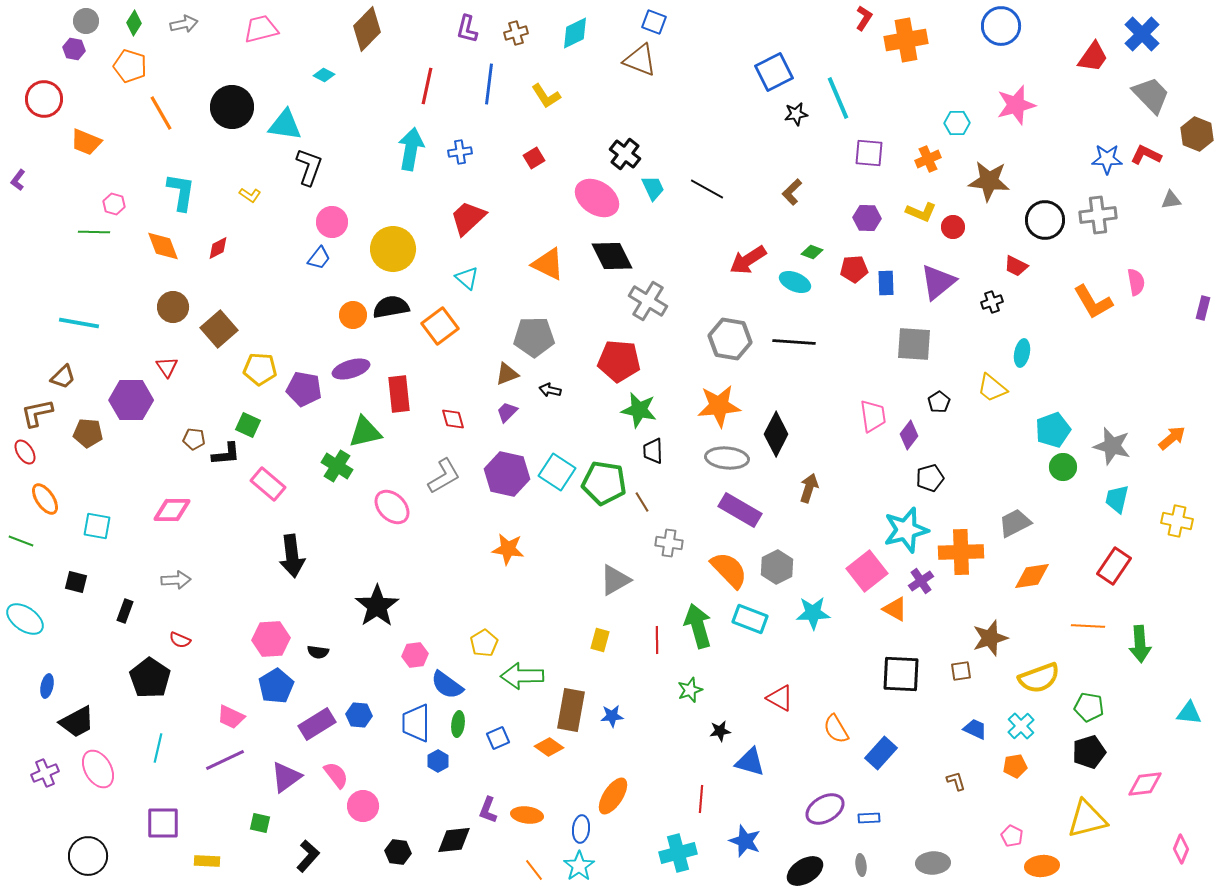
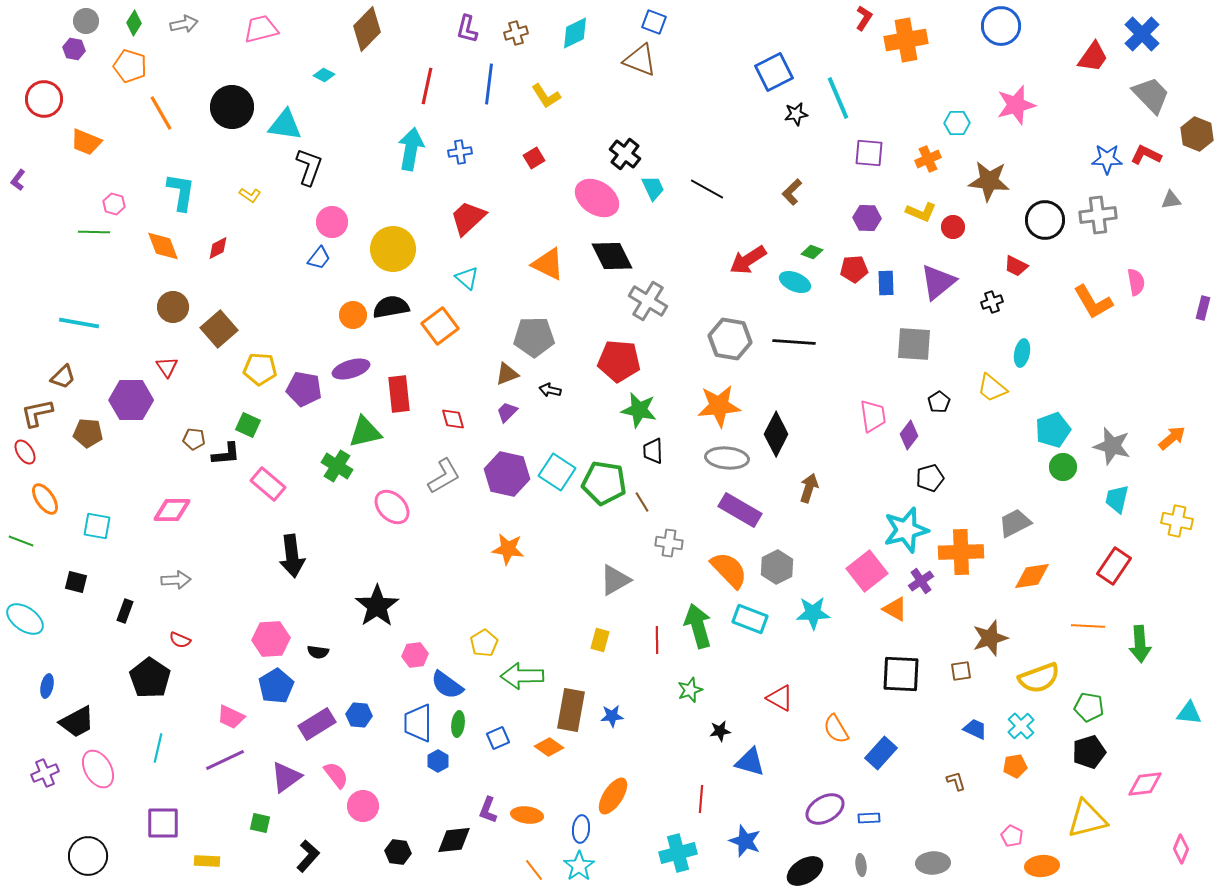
blue trapezoid at (416, 723): moved 2 px right
